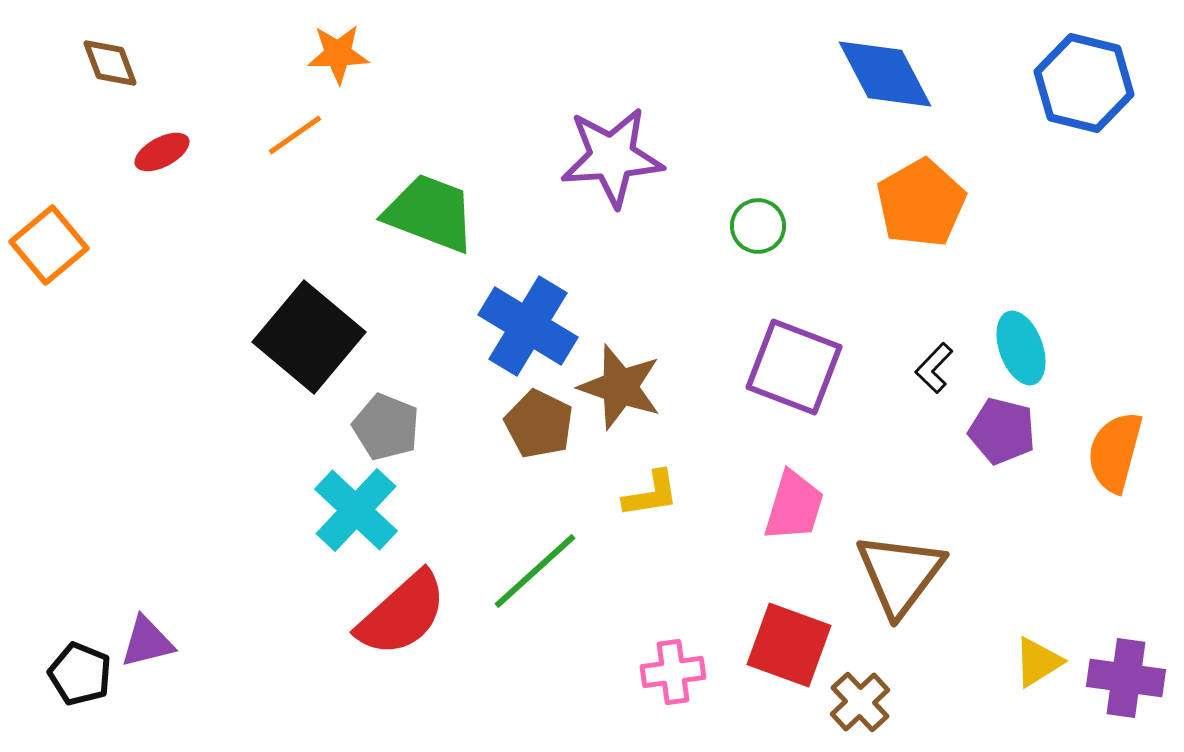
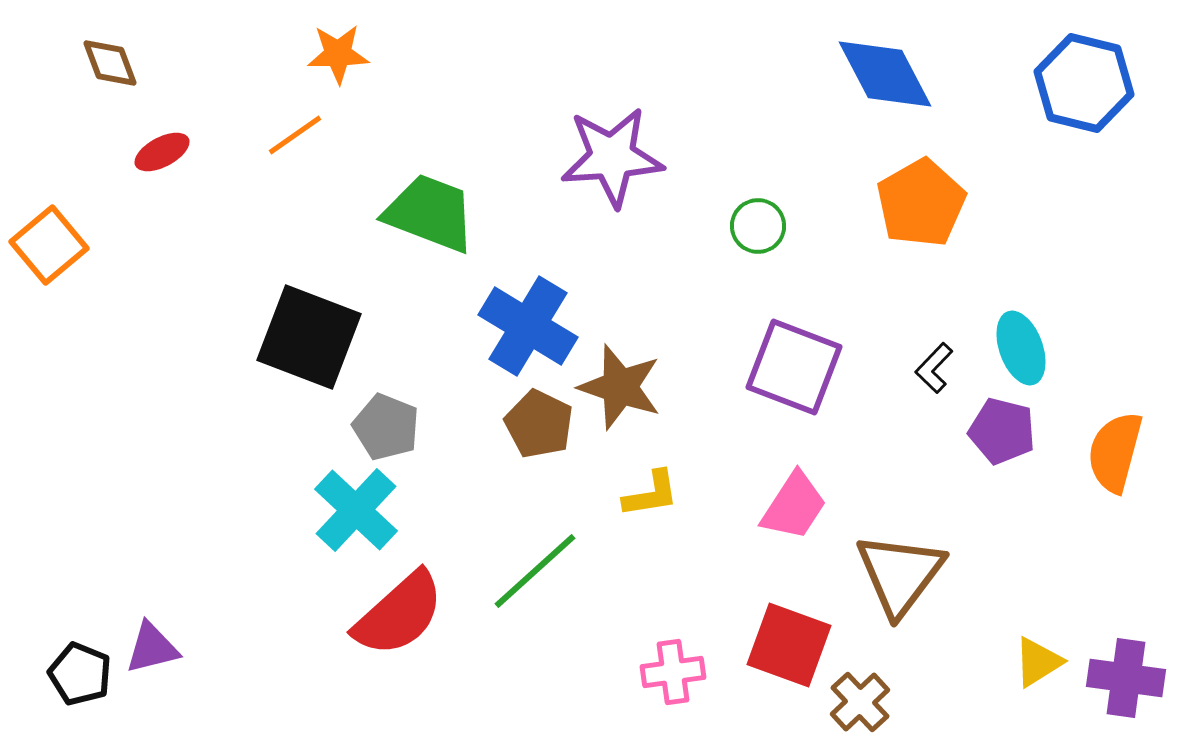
black square: rotated 19 degrees counterclockwise
pink trapezoid: rotated 16 degrees clockwise
red semicircle: moved 3 px left
purple triangle: moved 5 px right, 6 px down
